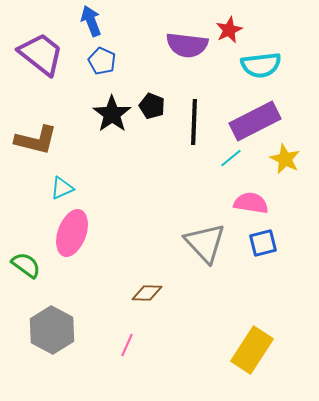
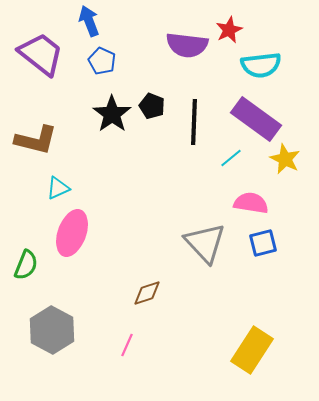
blue arrow: moved 2 px left
purple rectangle: moved 1 px right, 2 px up; rotated 63 degrees clockwise
cyan triangle: moved 4 px left
green semicircle: rotated 76 degrees clockwise
brown diamond: rotated 20 degrees counterclockwise
